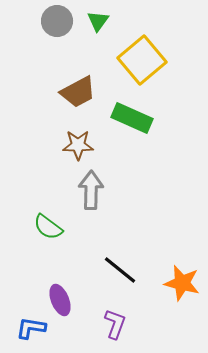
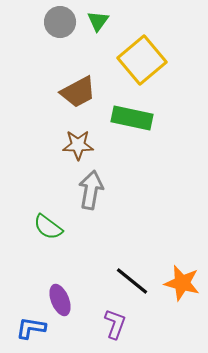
gray circle: moved 3 px right, 1 px down
green rectangle: rotated 12 degrees counterclockwise
gray arrow: rotated 9 degrees clockwise
black line: moved 12 px right, 11 px down
